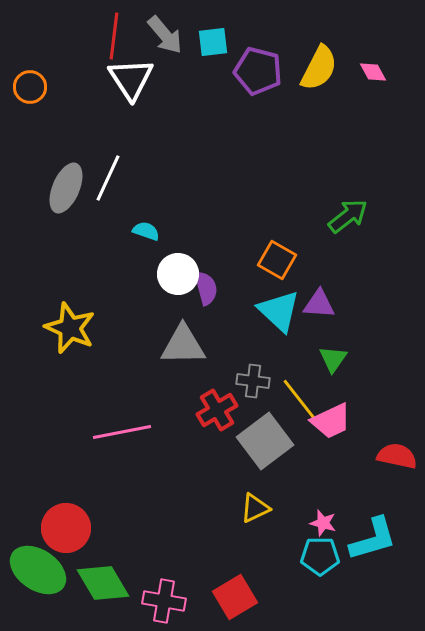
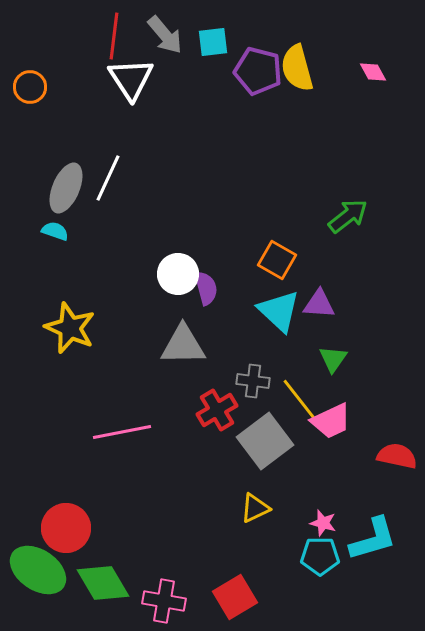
yellow semicircle: moved 22 px left; rotated 138 degrees clockwise
cyan semicircle: moved 91 px left
